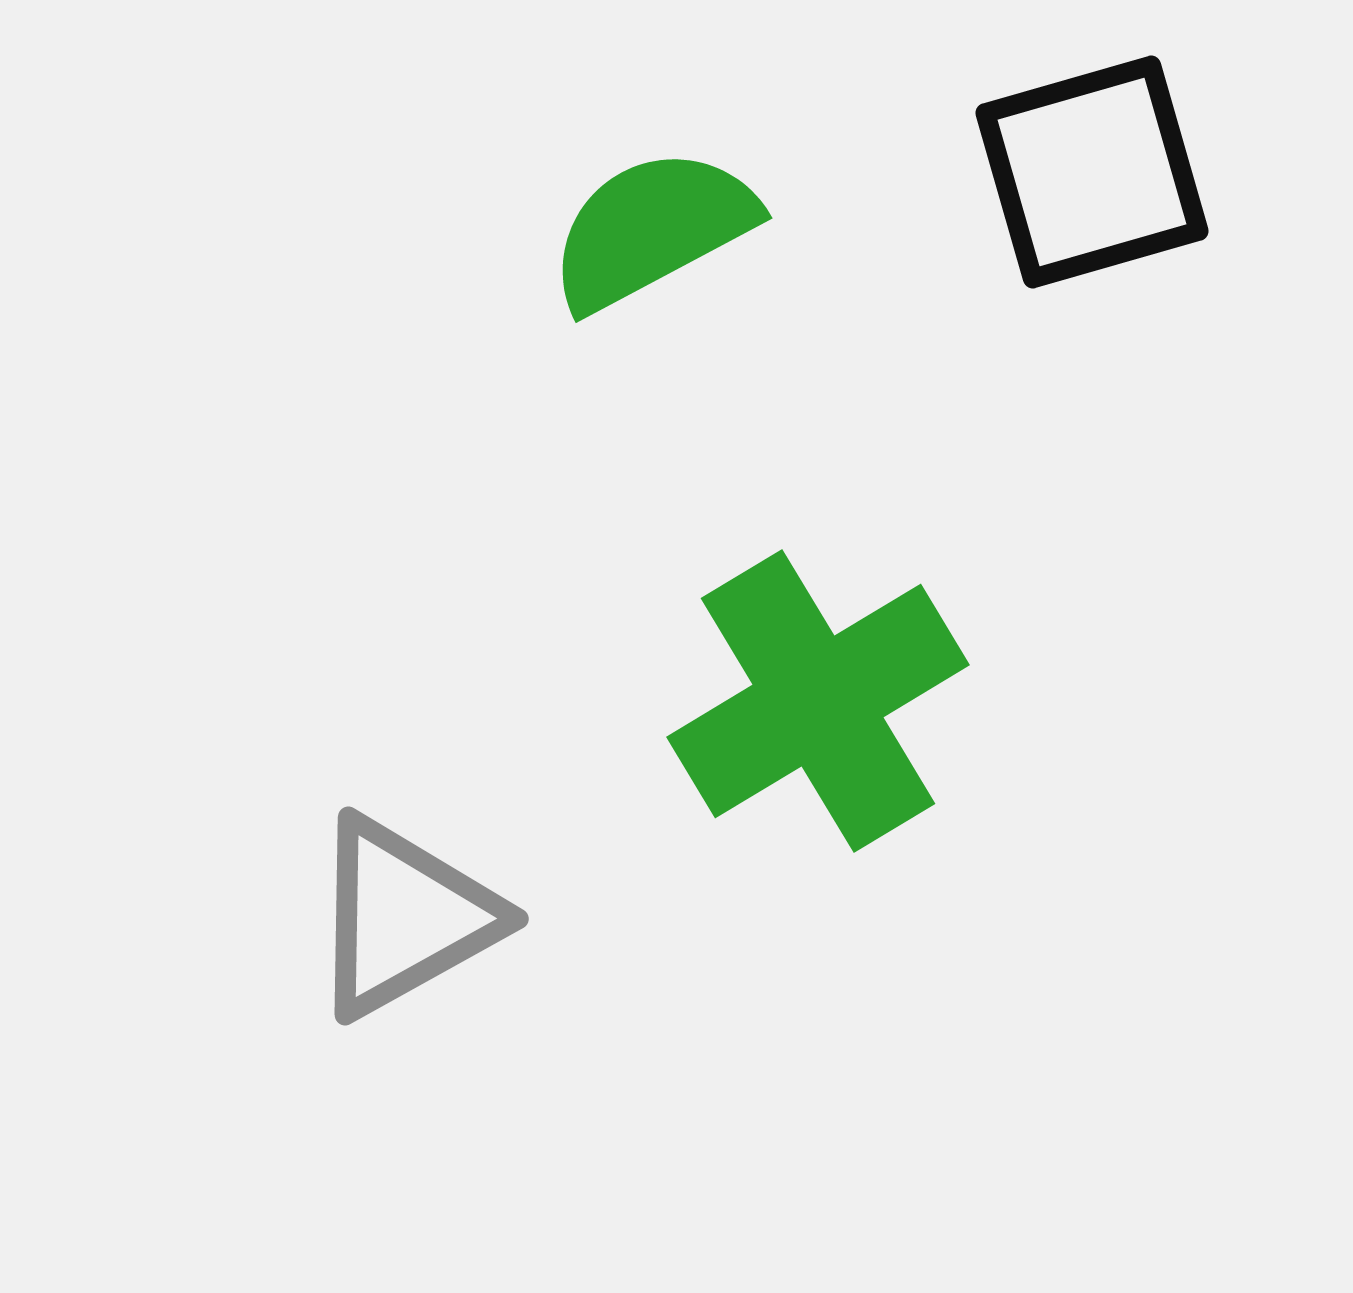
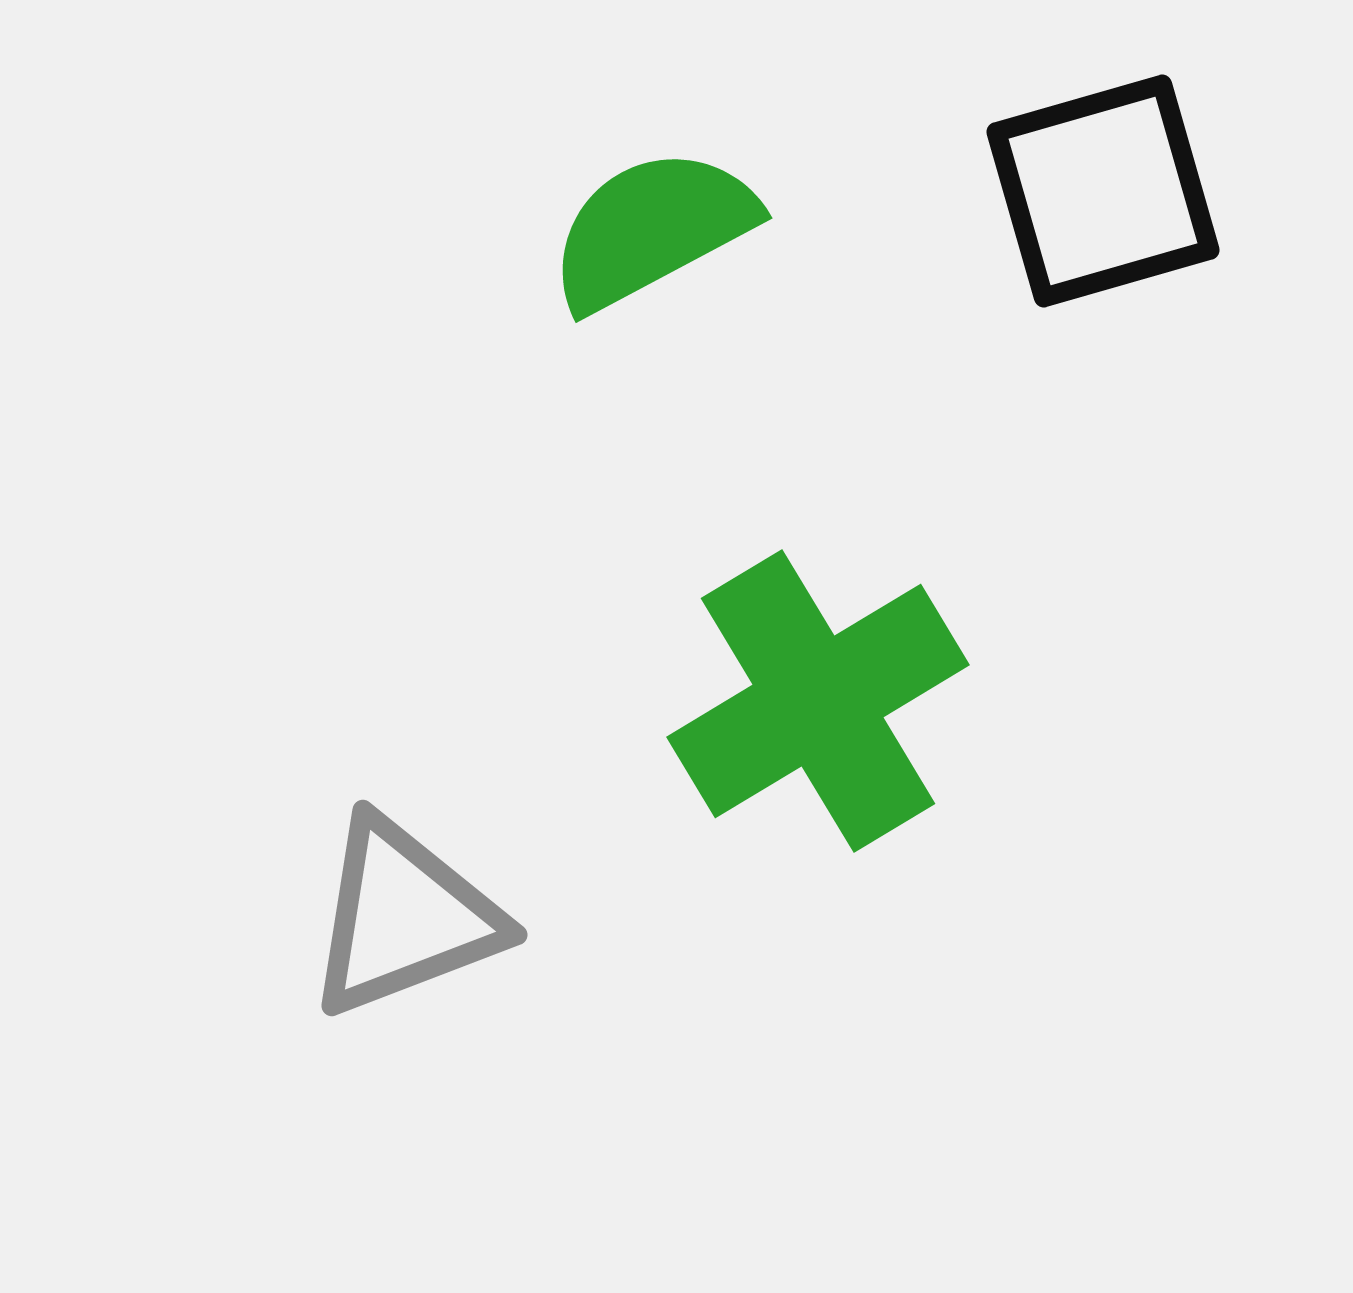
black square: moved 11 px right, 19 px down
gray triangle: rotated 8 degrees clockwise
